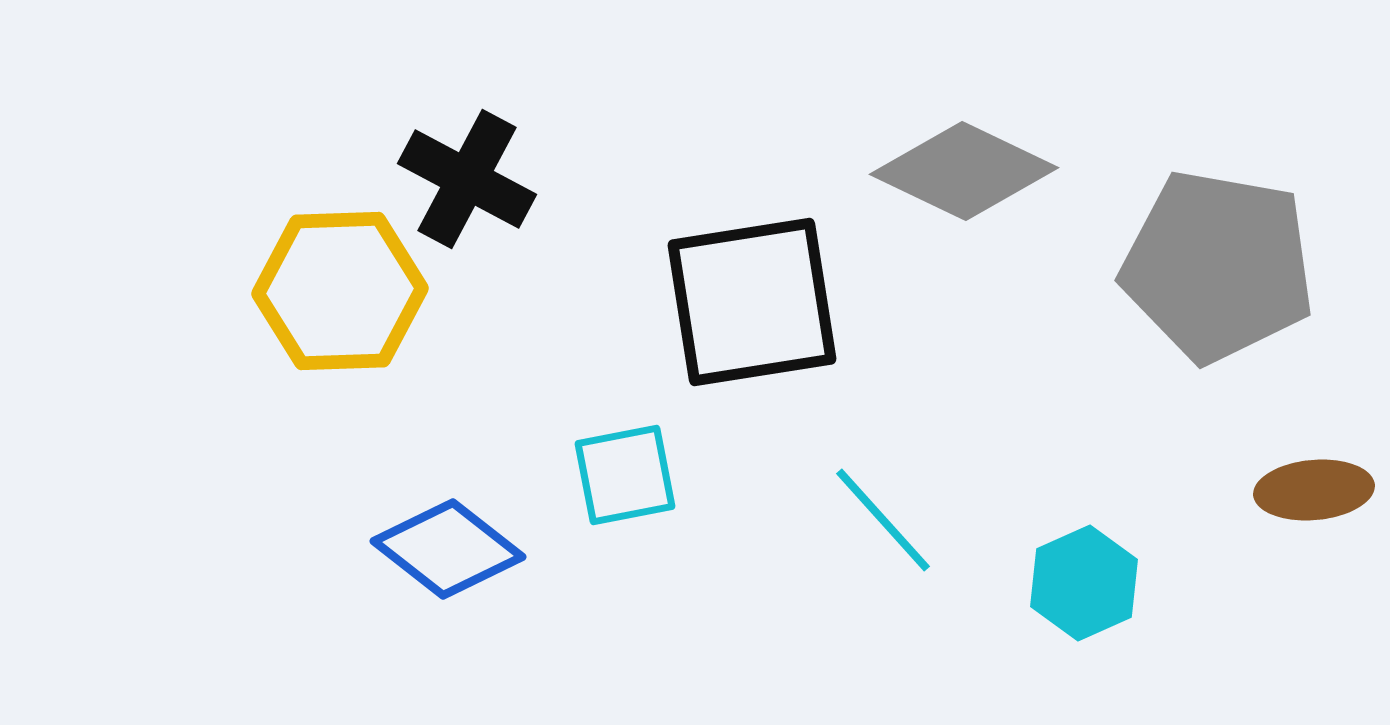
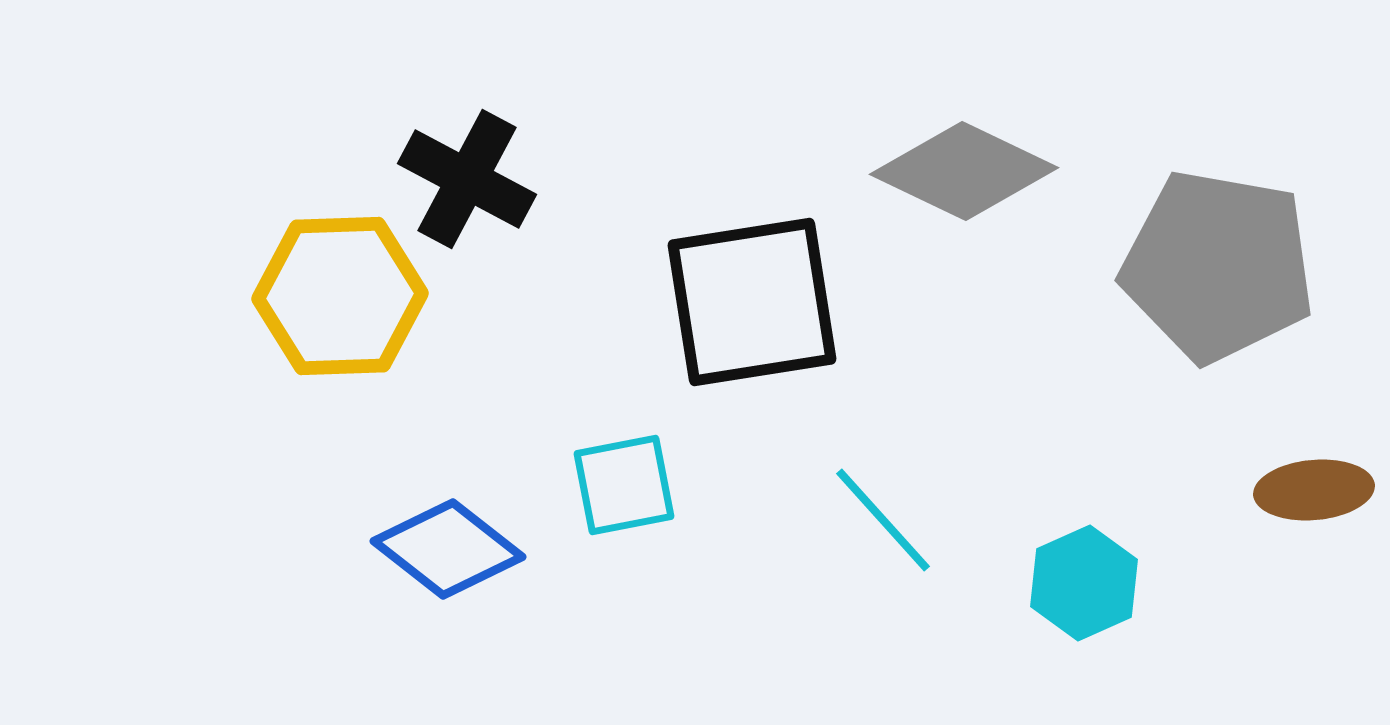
yellow hexagon: moved 5 px down
cyan square: moved 1 px left, 10 px down
